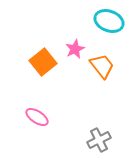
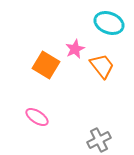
cyan ellipse: moved 2 px down
orange square: moved 3 px right, 3 px down; rotated 20 degrees counterclockwise
